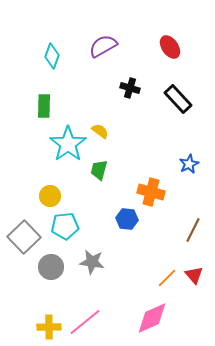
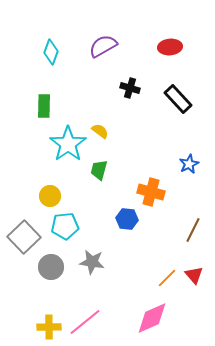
red ellipse: rotated 60 degrees counterclockwise
cyan diamond: moved 1 px left, 4 px up
